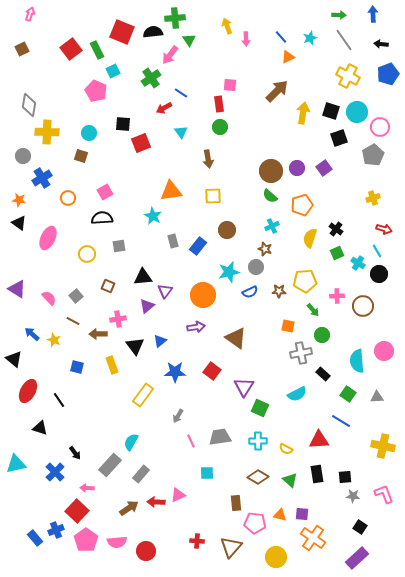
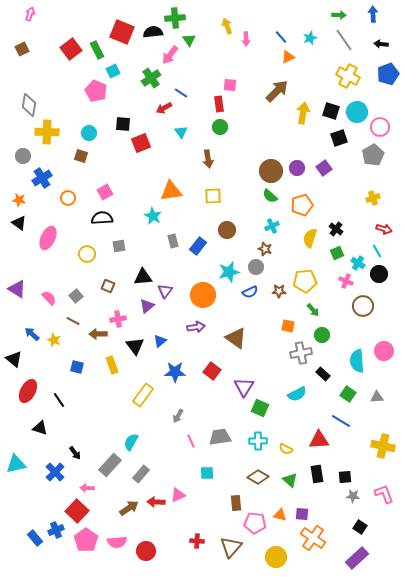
pink cross at (337, 296): moved 9 px right, 15 px up; rotated 24 degrees clockwise
